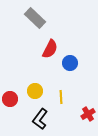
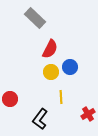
blue circle: moved 4 px down
yellow circle: moved 16 px right, 19 px up
